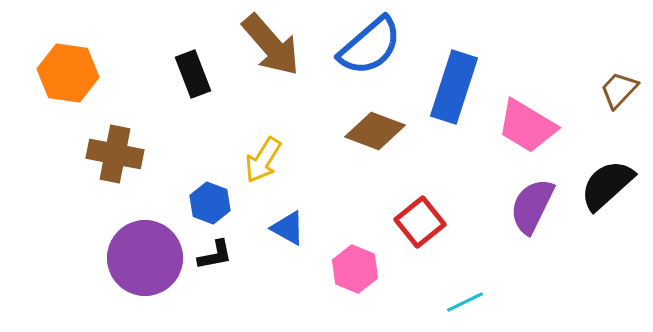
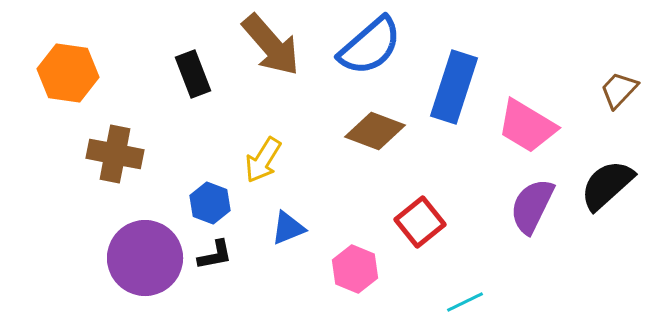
blue triangle: rotated 51 degrees counterclockwise
